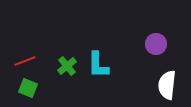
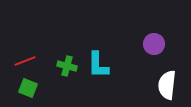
purple circle: moved 2 px left
green cross: rotated 36 degrees counterclockwise
